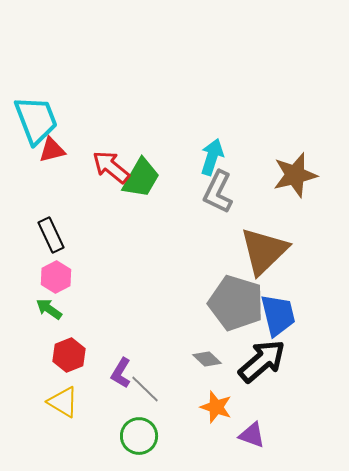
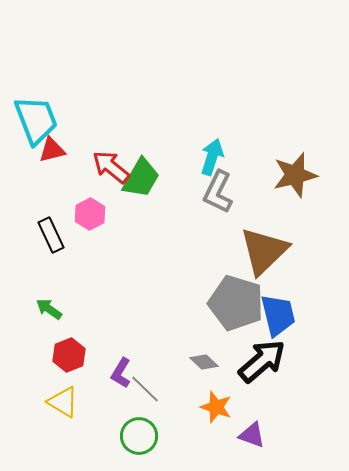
pink hexagon: moved 34 px right, 63 px up
gray diamond: moved 3 px left, 3 px down
